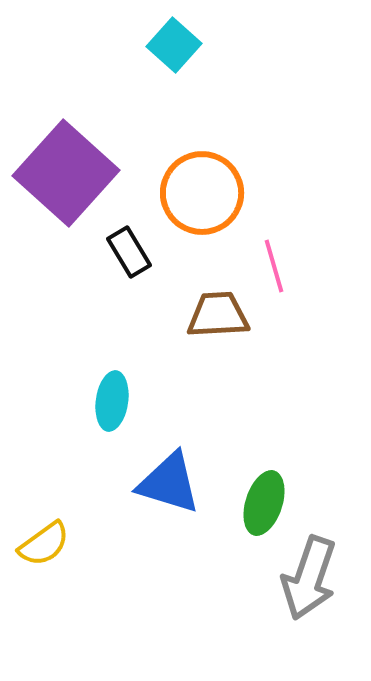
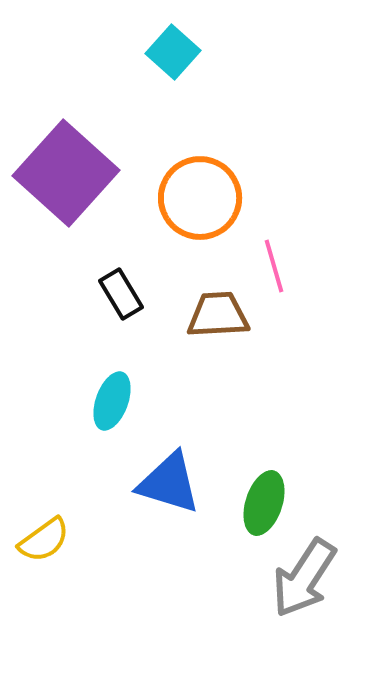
cyan square: moved 1 px left, 7 px down
orange circle: moved 2 px left, 5 px down
black rectangle: moved 8 px left, 42 px down
cyan ellipse: rotated 12 degrees clockwise
yellow semicircle: moved 4 px up
gray arrow: moved 5 px left; rotated 14 degrees clockwise
